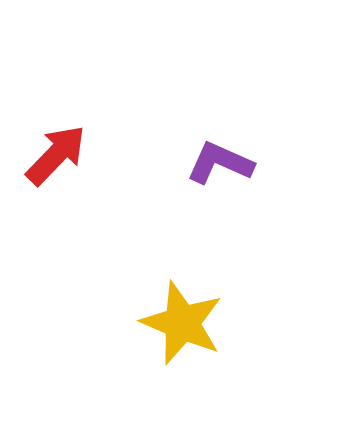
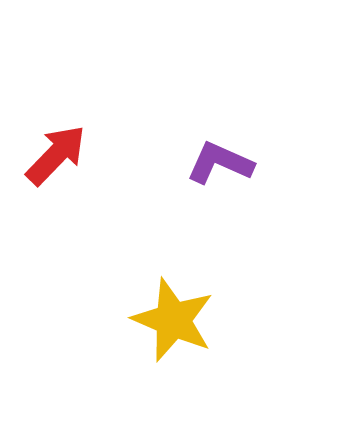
yellow star: moved 9 px left, 3 px up
